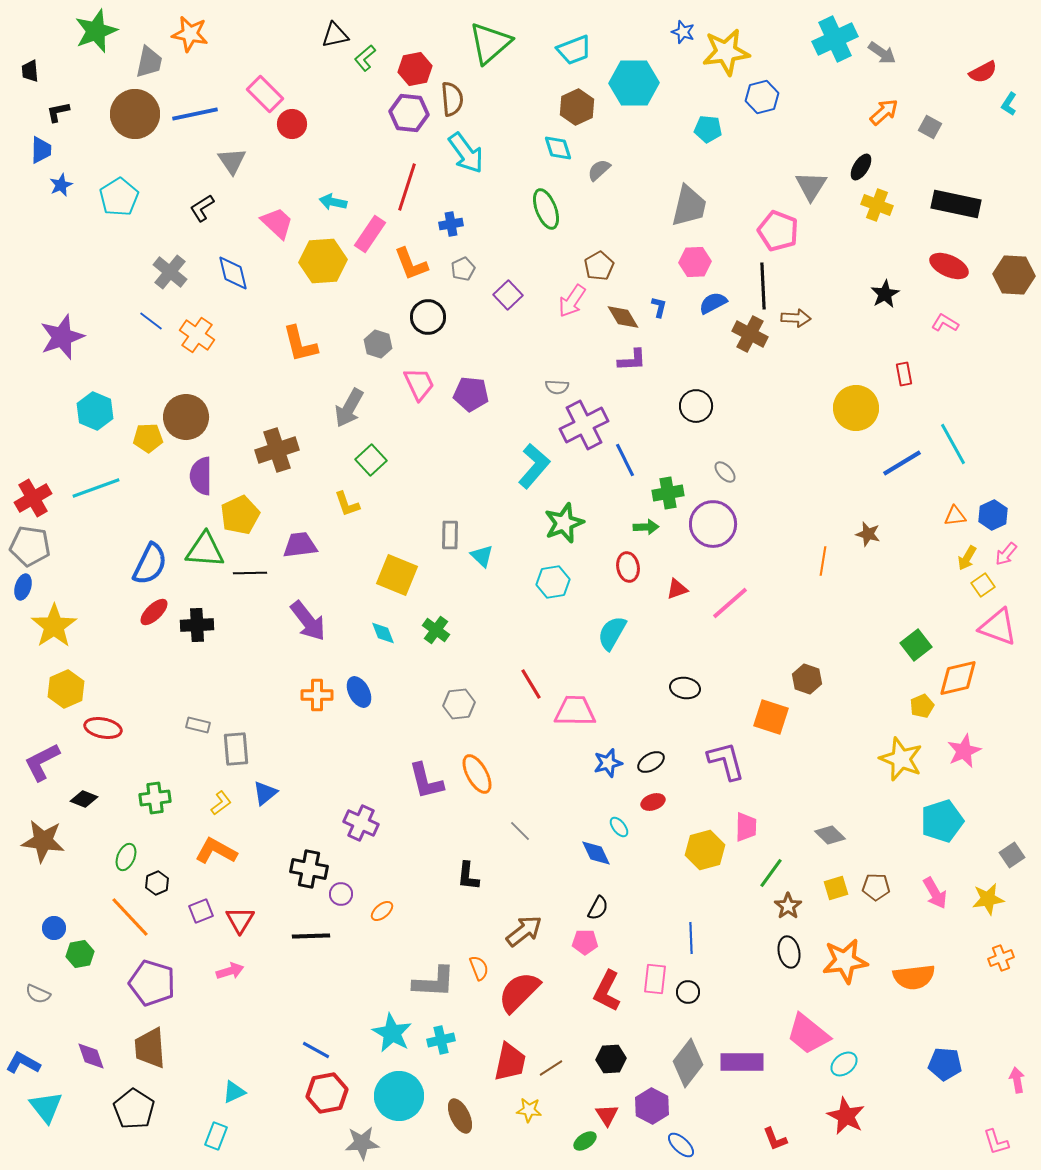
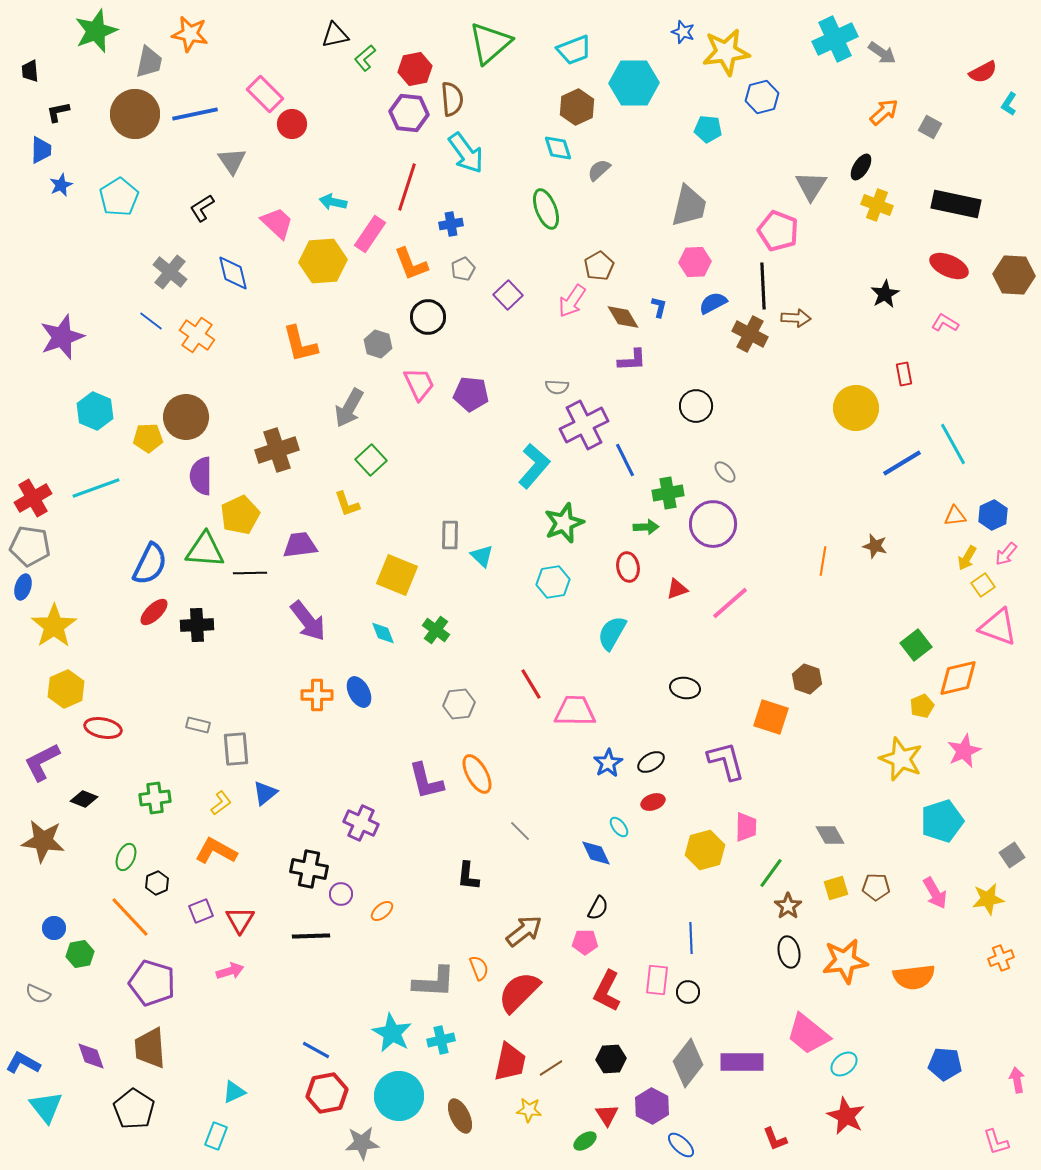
brown star at (868, 534): moved 7 px right, 12 px down
blue star at (608, 763): rotated 16 degrees counterclockwise
gray diamond at (830, 835): rotated 16 degrees clockwise
pink rectangle at (655, 979): moved 2 px right, 1 px down
